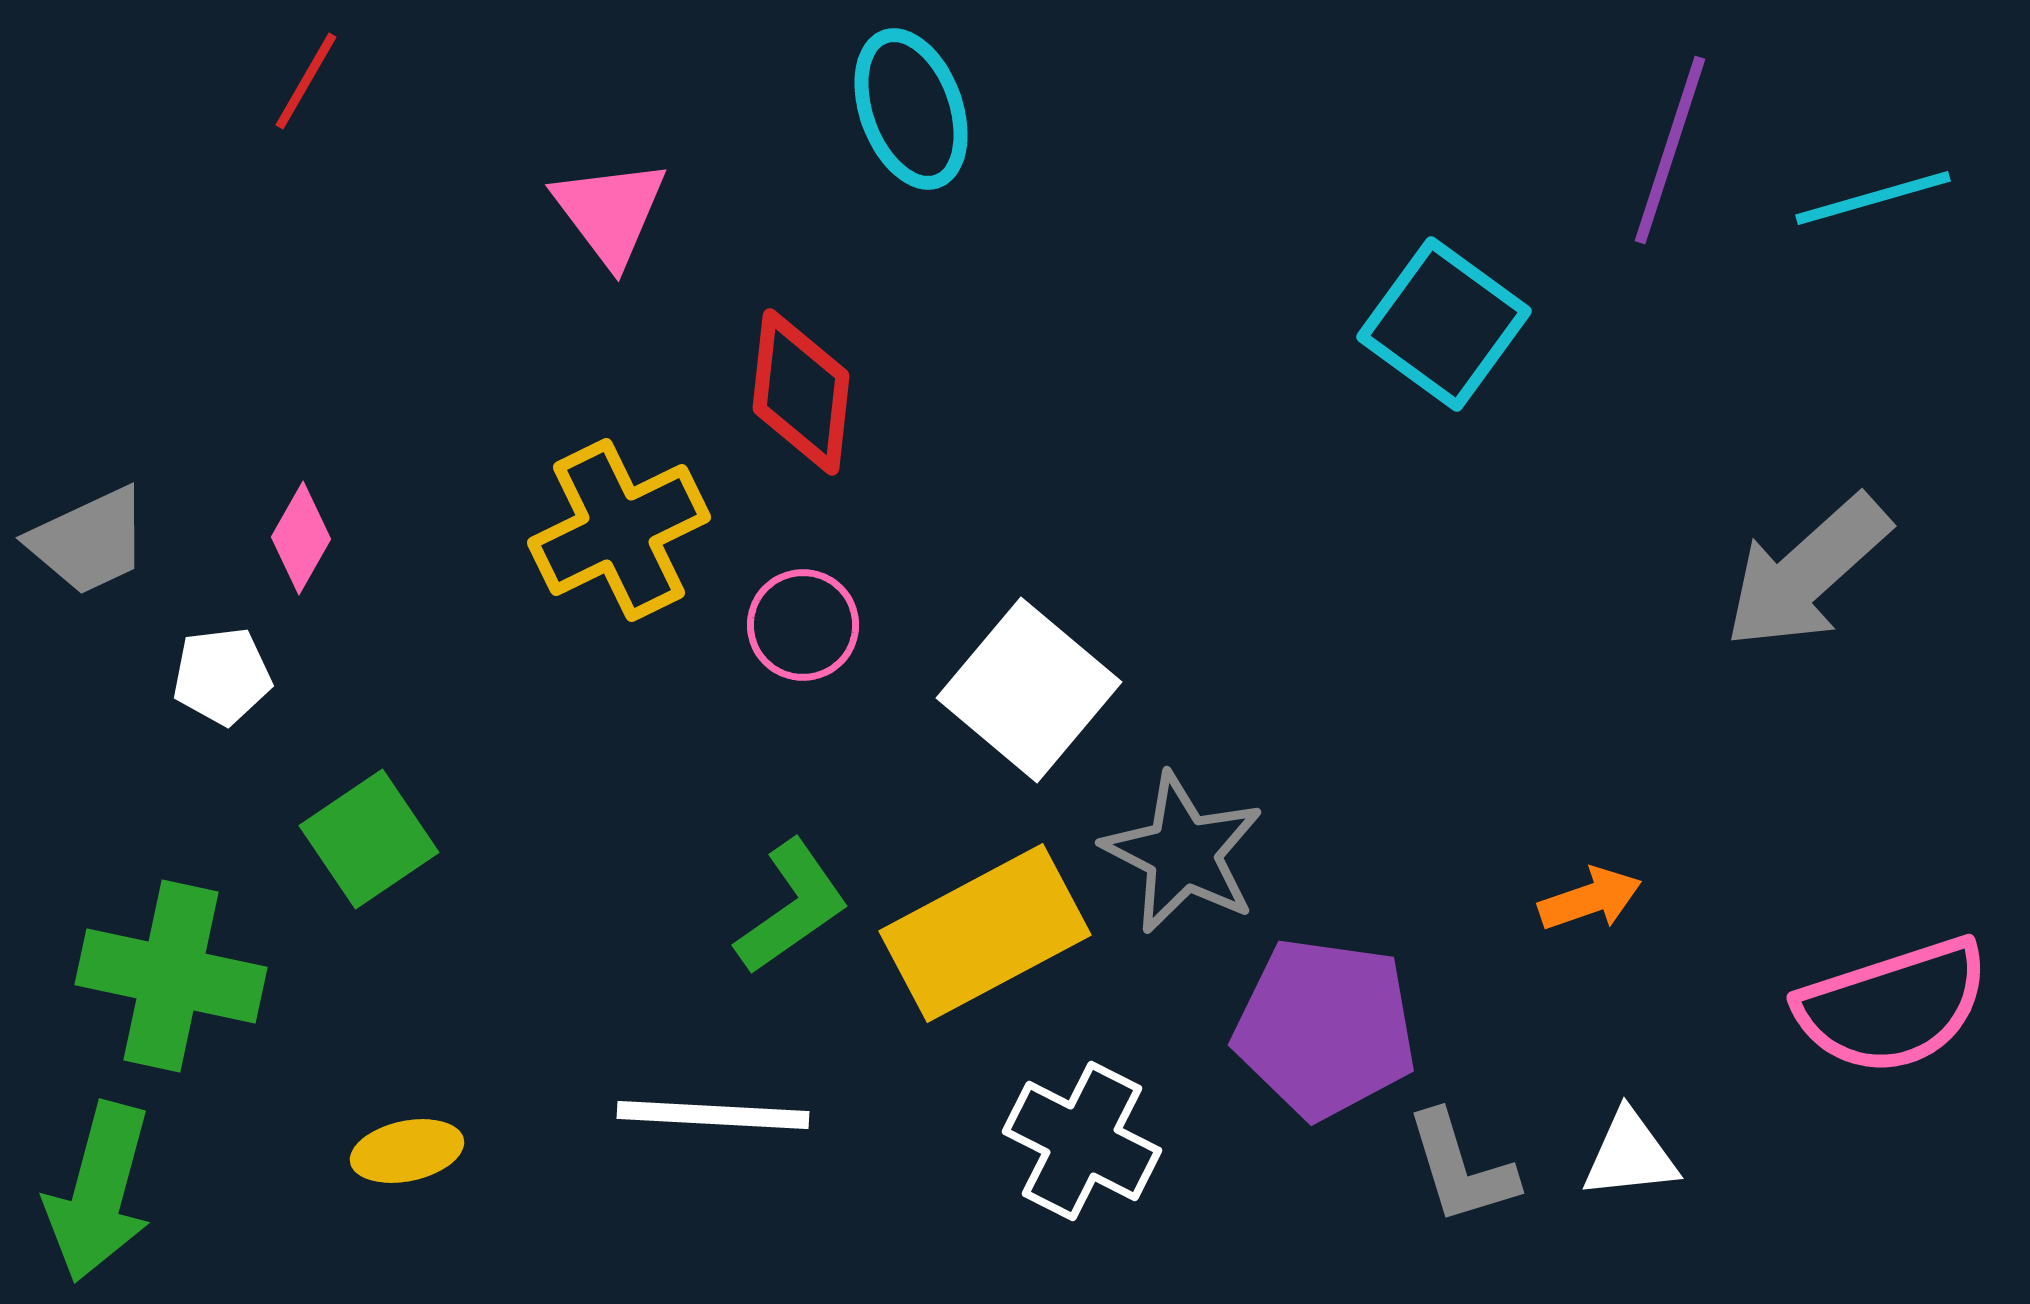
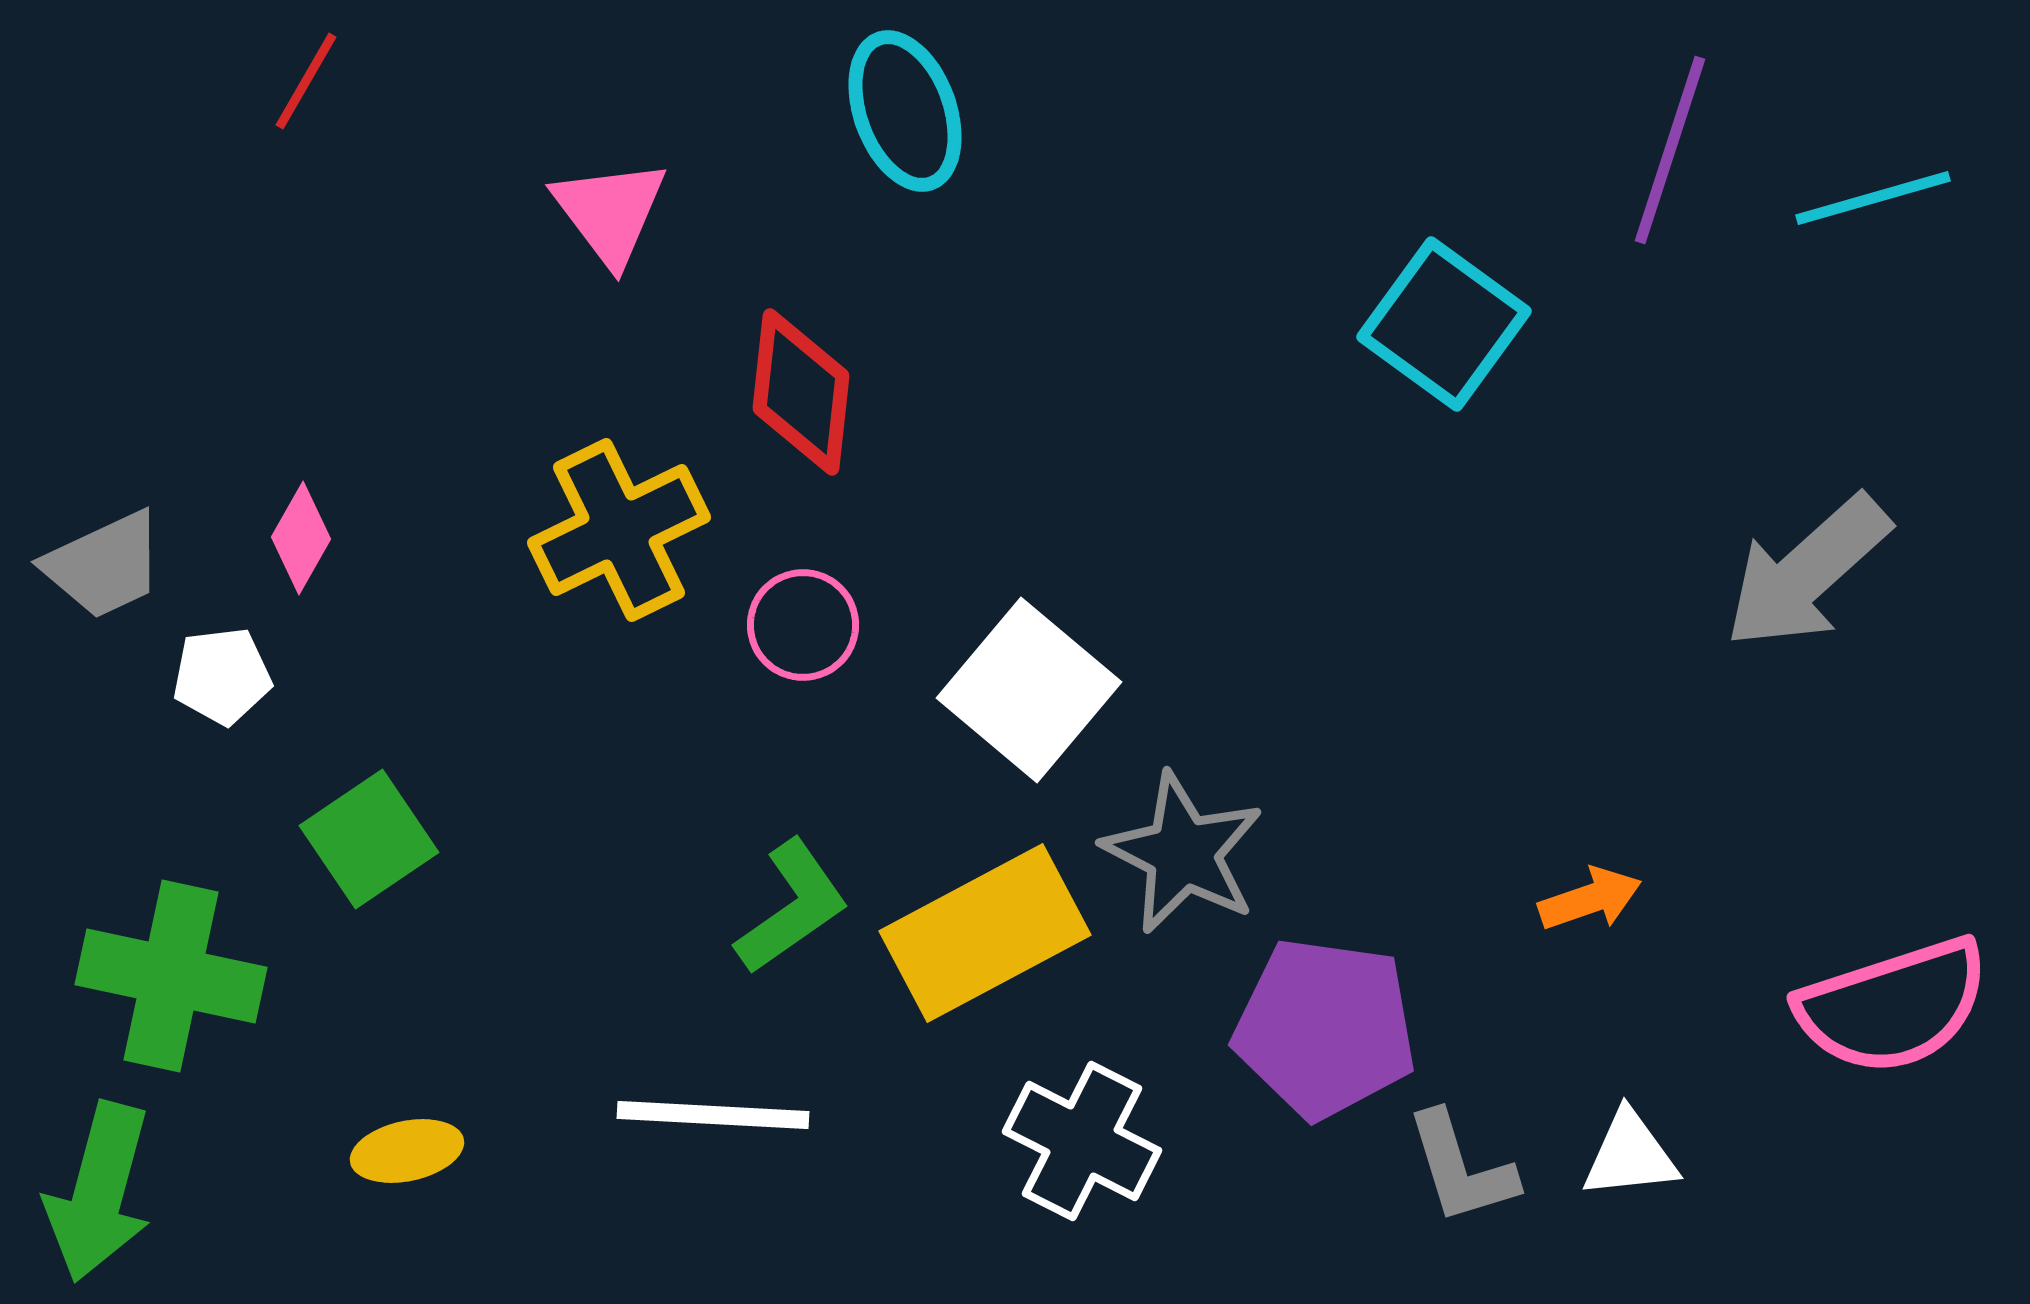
cyan ellipse: moved 6 px left, 2 px down
gray trapezoid: moved 15 px right, 24 px down
